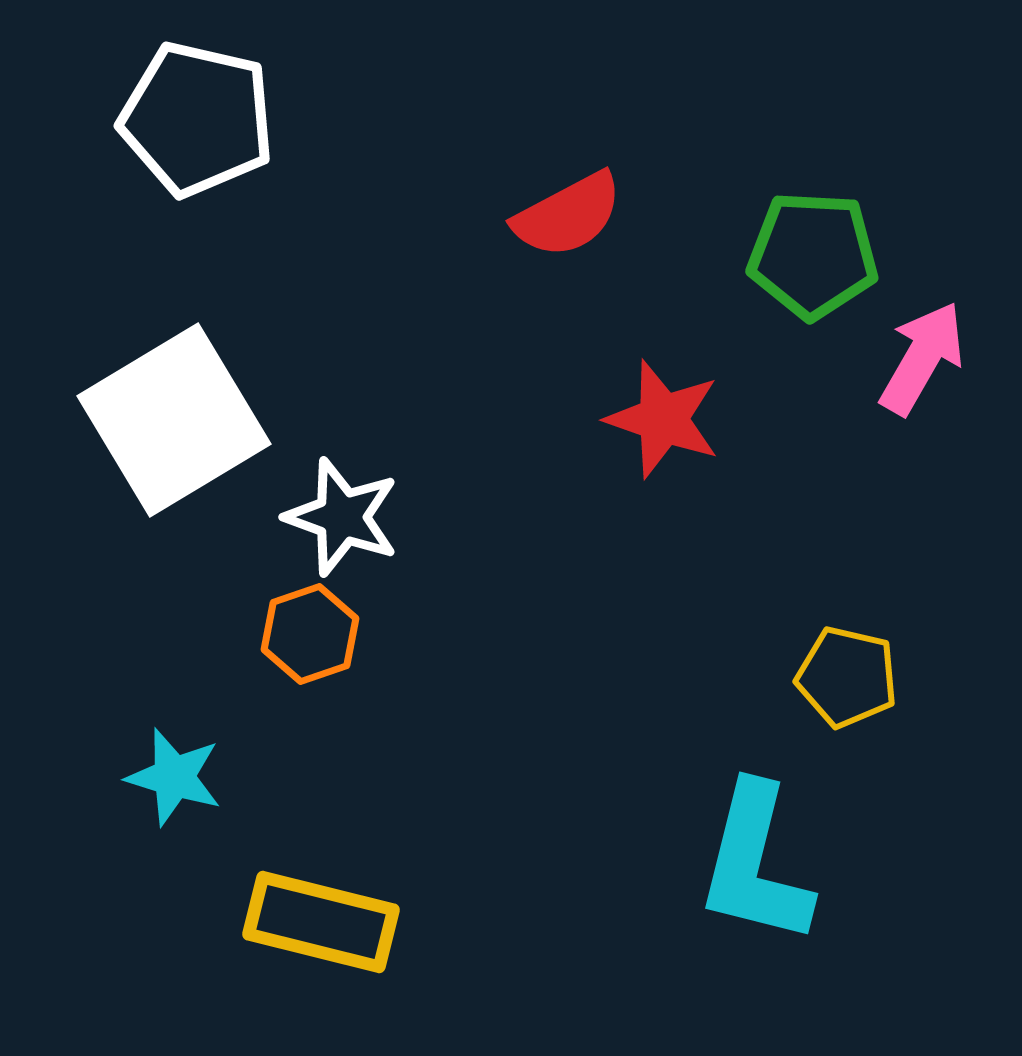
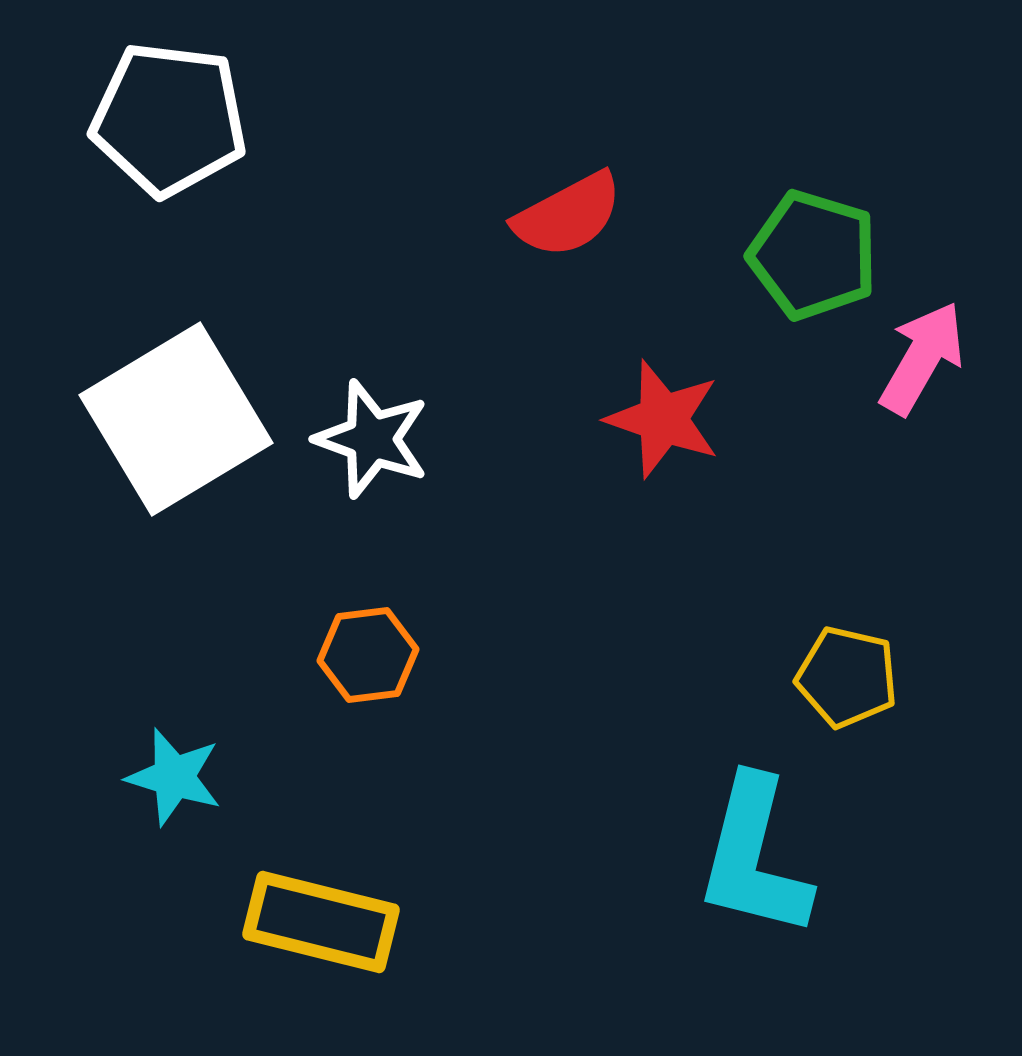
white pentagon: moved 28 px left; rotated 6 degrees counterclockwise
green pentagon: rotated 14 degrees clockwise
white square: moved 2 px right, 1 px up
white star: moved 30 px right, 78 px up
orange hexagon: moved 58 px right, 21 px down; rotated 12 degrees clockwise
cyan L-shape: moved 1 px left, 7 px up
